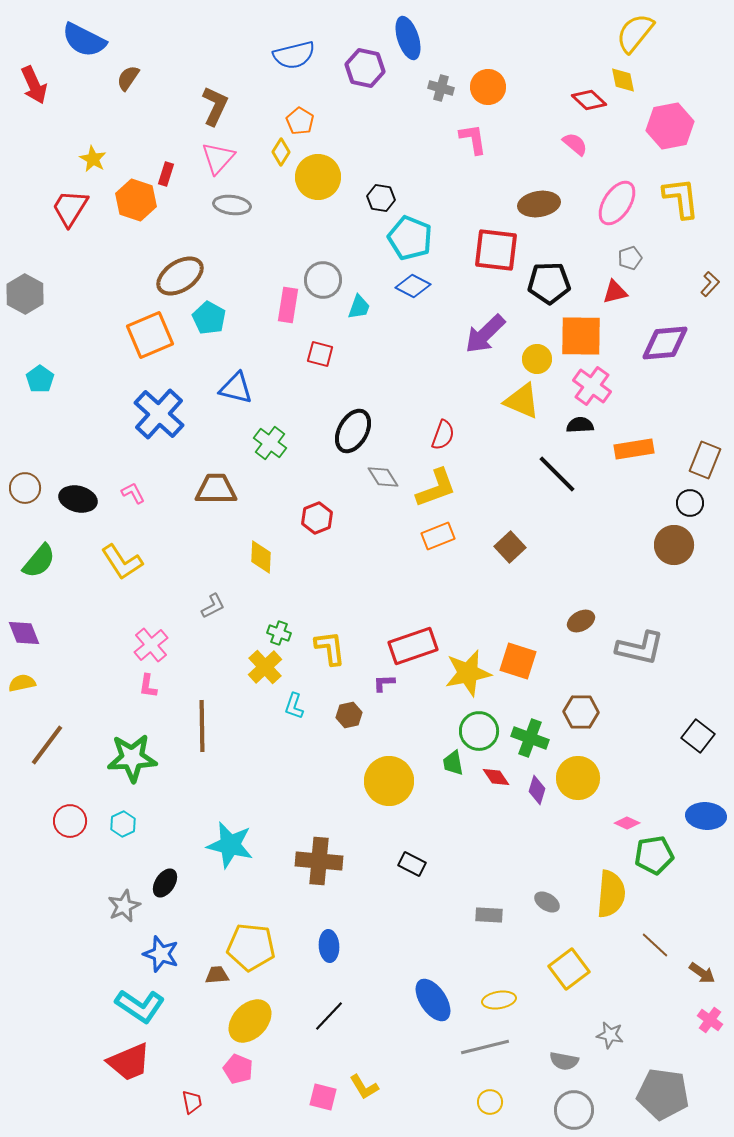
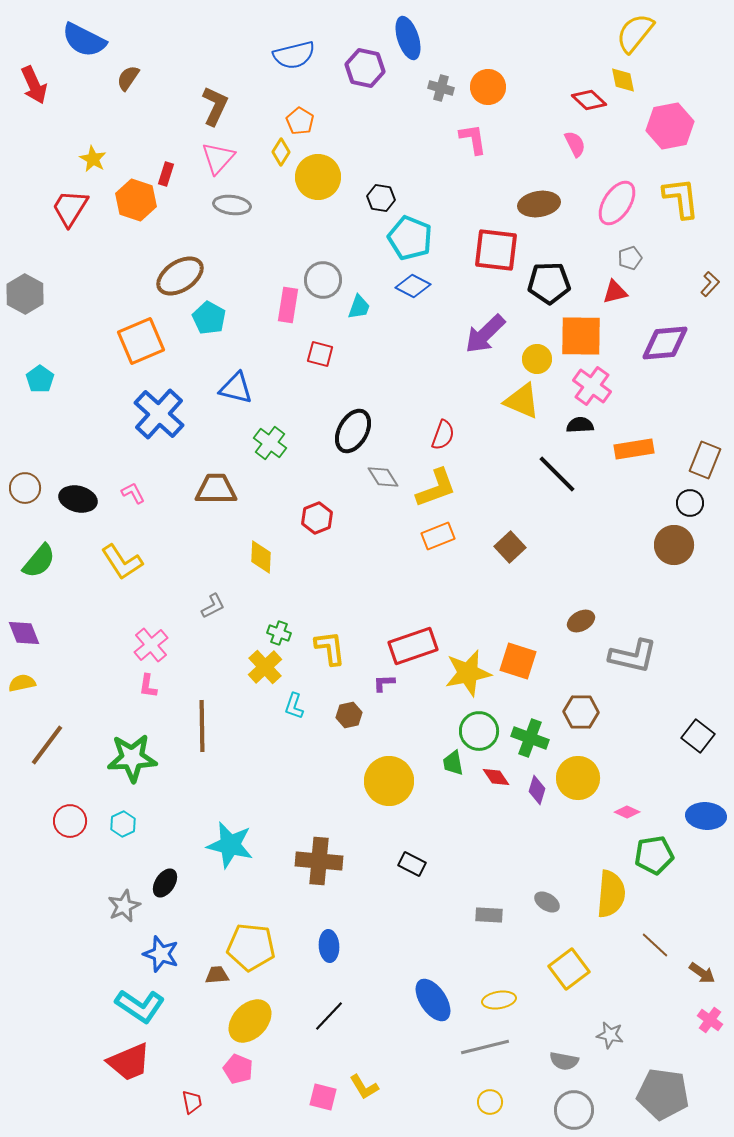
pink semicircle at (575, 144): rotated 24 degrees clockwise
orange square at (150, 335): moved 9 px left, 6 px down
gray L-shape at (640, 648): moved 7 px left, 8 px down
pink diamond at (627, 823): moved 11 px up
